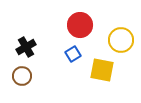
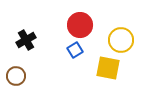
black cross: moved 7 px up
blue square: moved 2 px right, 4 px up
yellow square: moved 6 px right, 2 px up
brown circle: moved 6 px left
